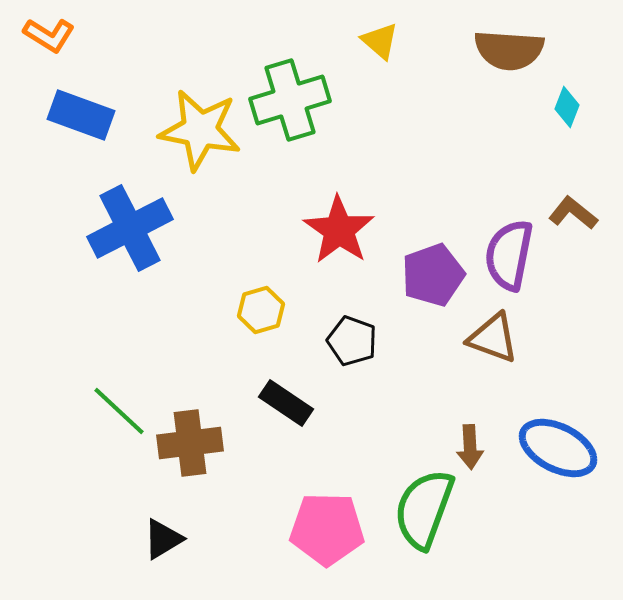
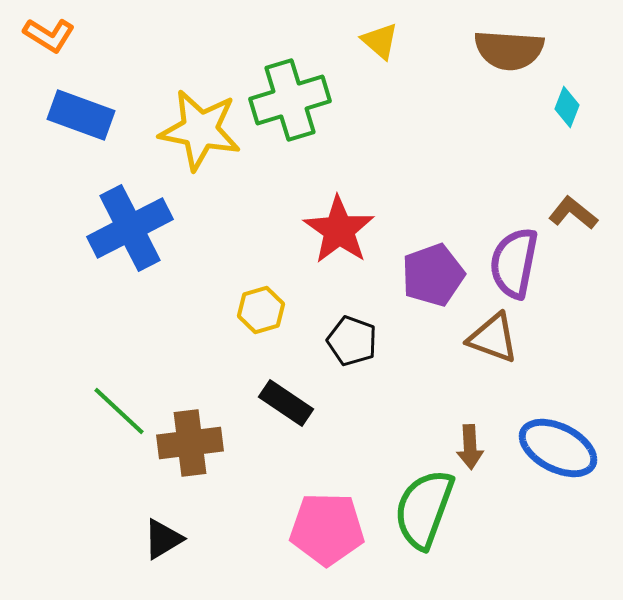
purple semicircle: moved 5 px right, 8 px down
